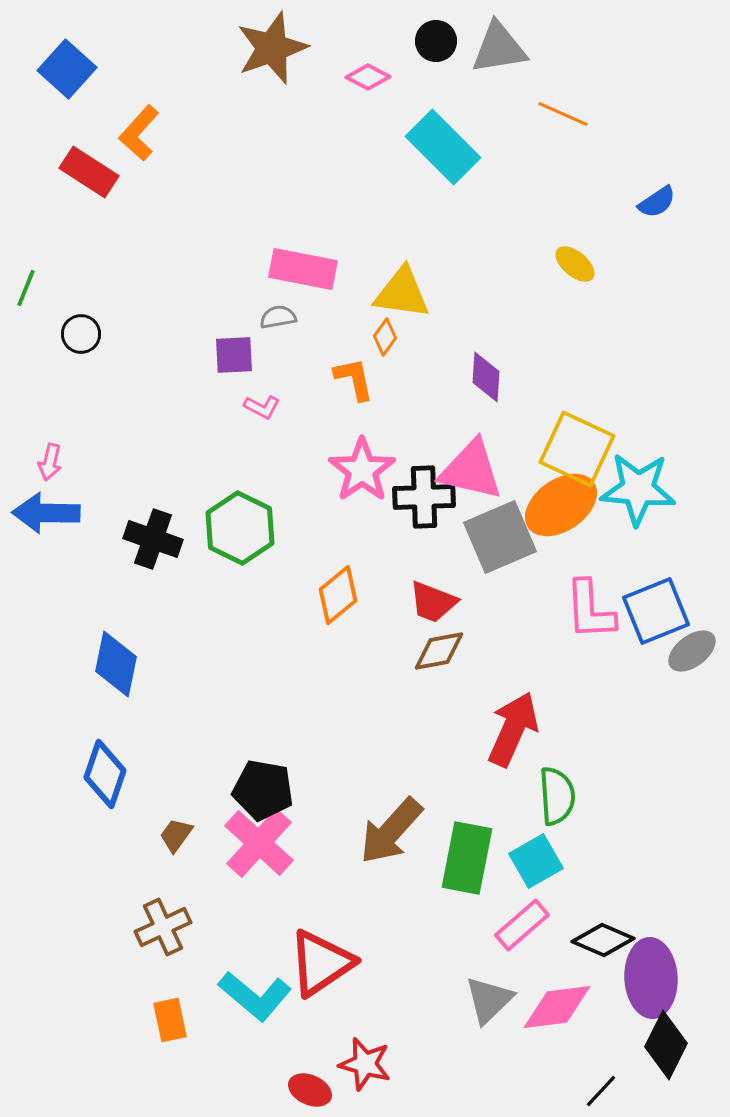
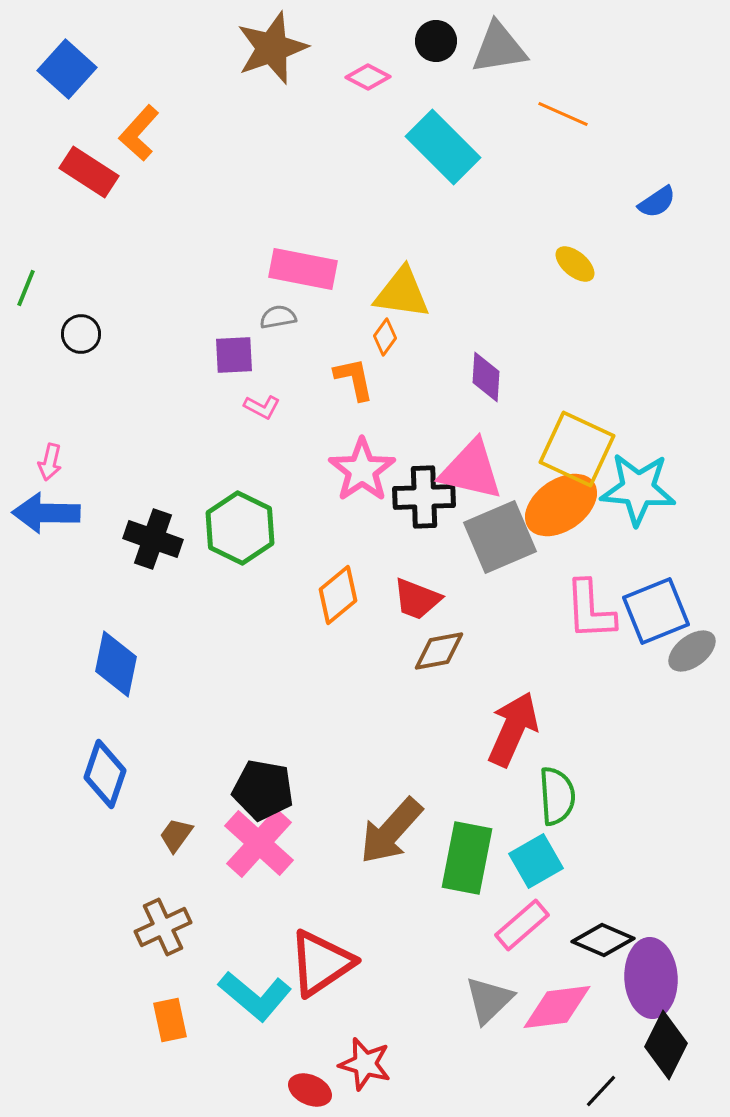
red trapezoid at (433, 602): moved 16 px left, 3 px up
